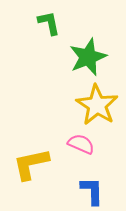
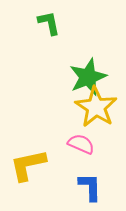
green star: moved 20 px down
yellow star: moved 1 px left, 2 px down
yellow L-shape: moved 3 px left, 1 px down
blue L-shape: moved 2 px left, 4 px up
